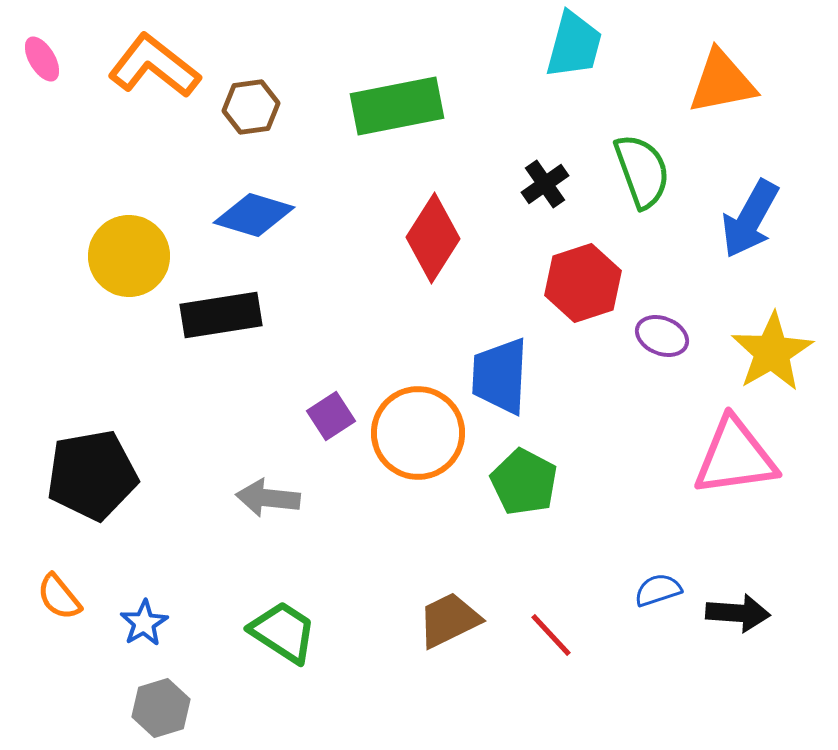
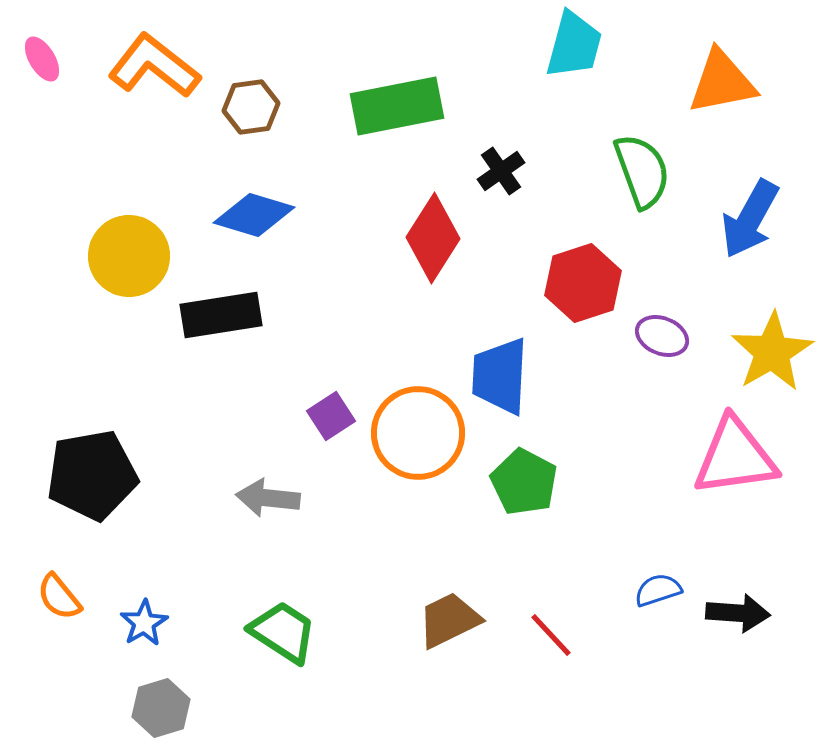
black cross: moved 44 px left, 13 px up
